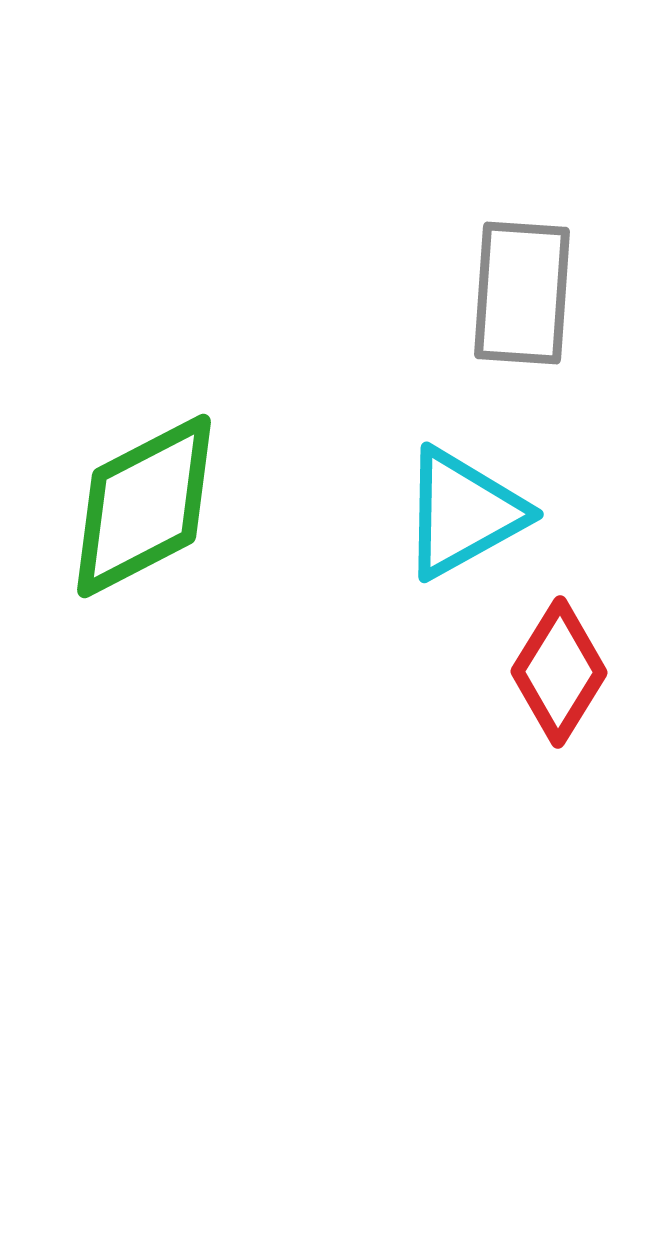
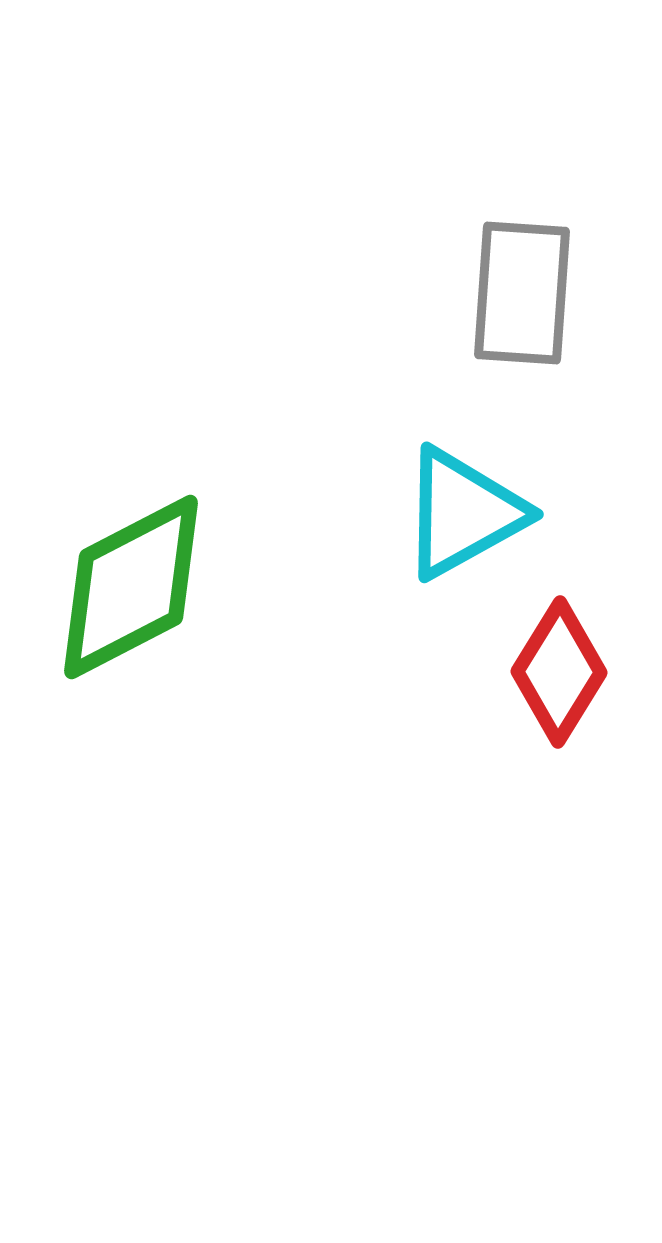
green diamond: moved 13 px left, 81 px down
